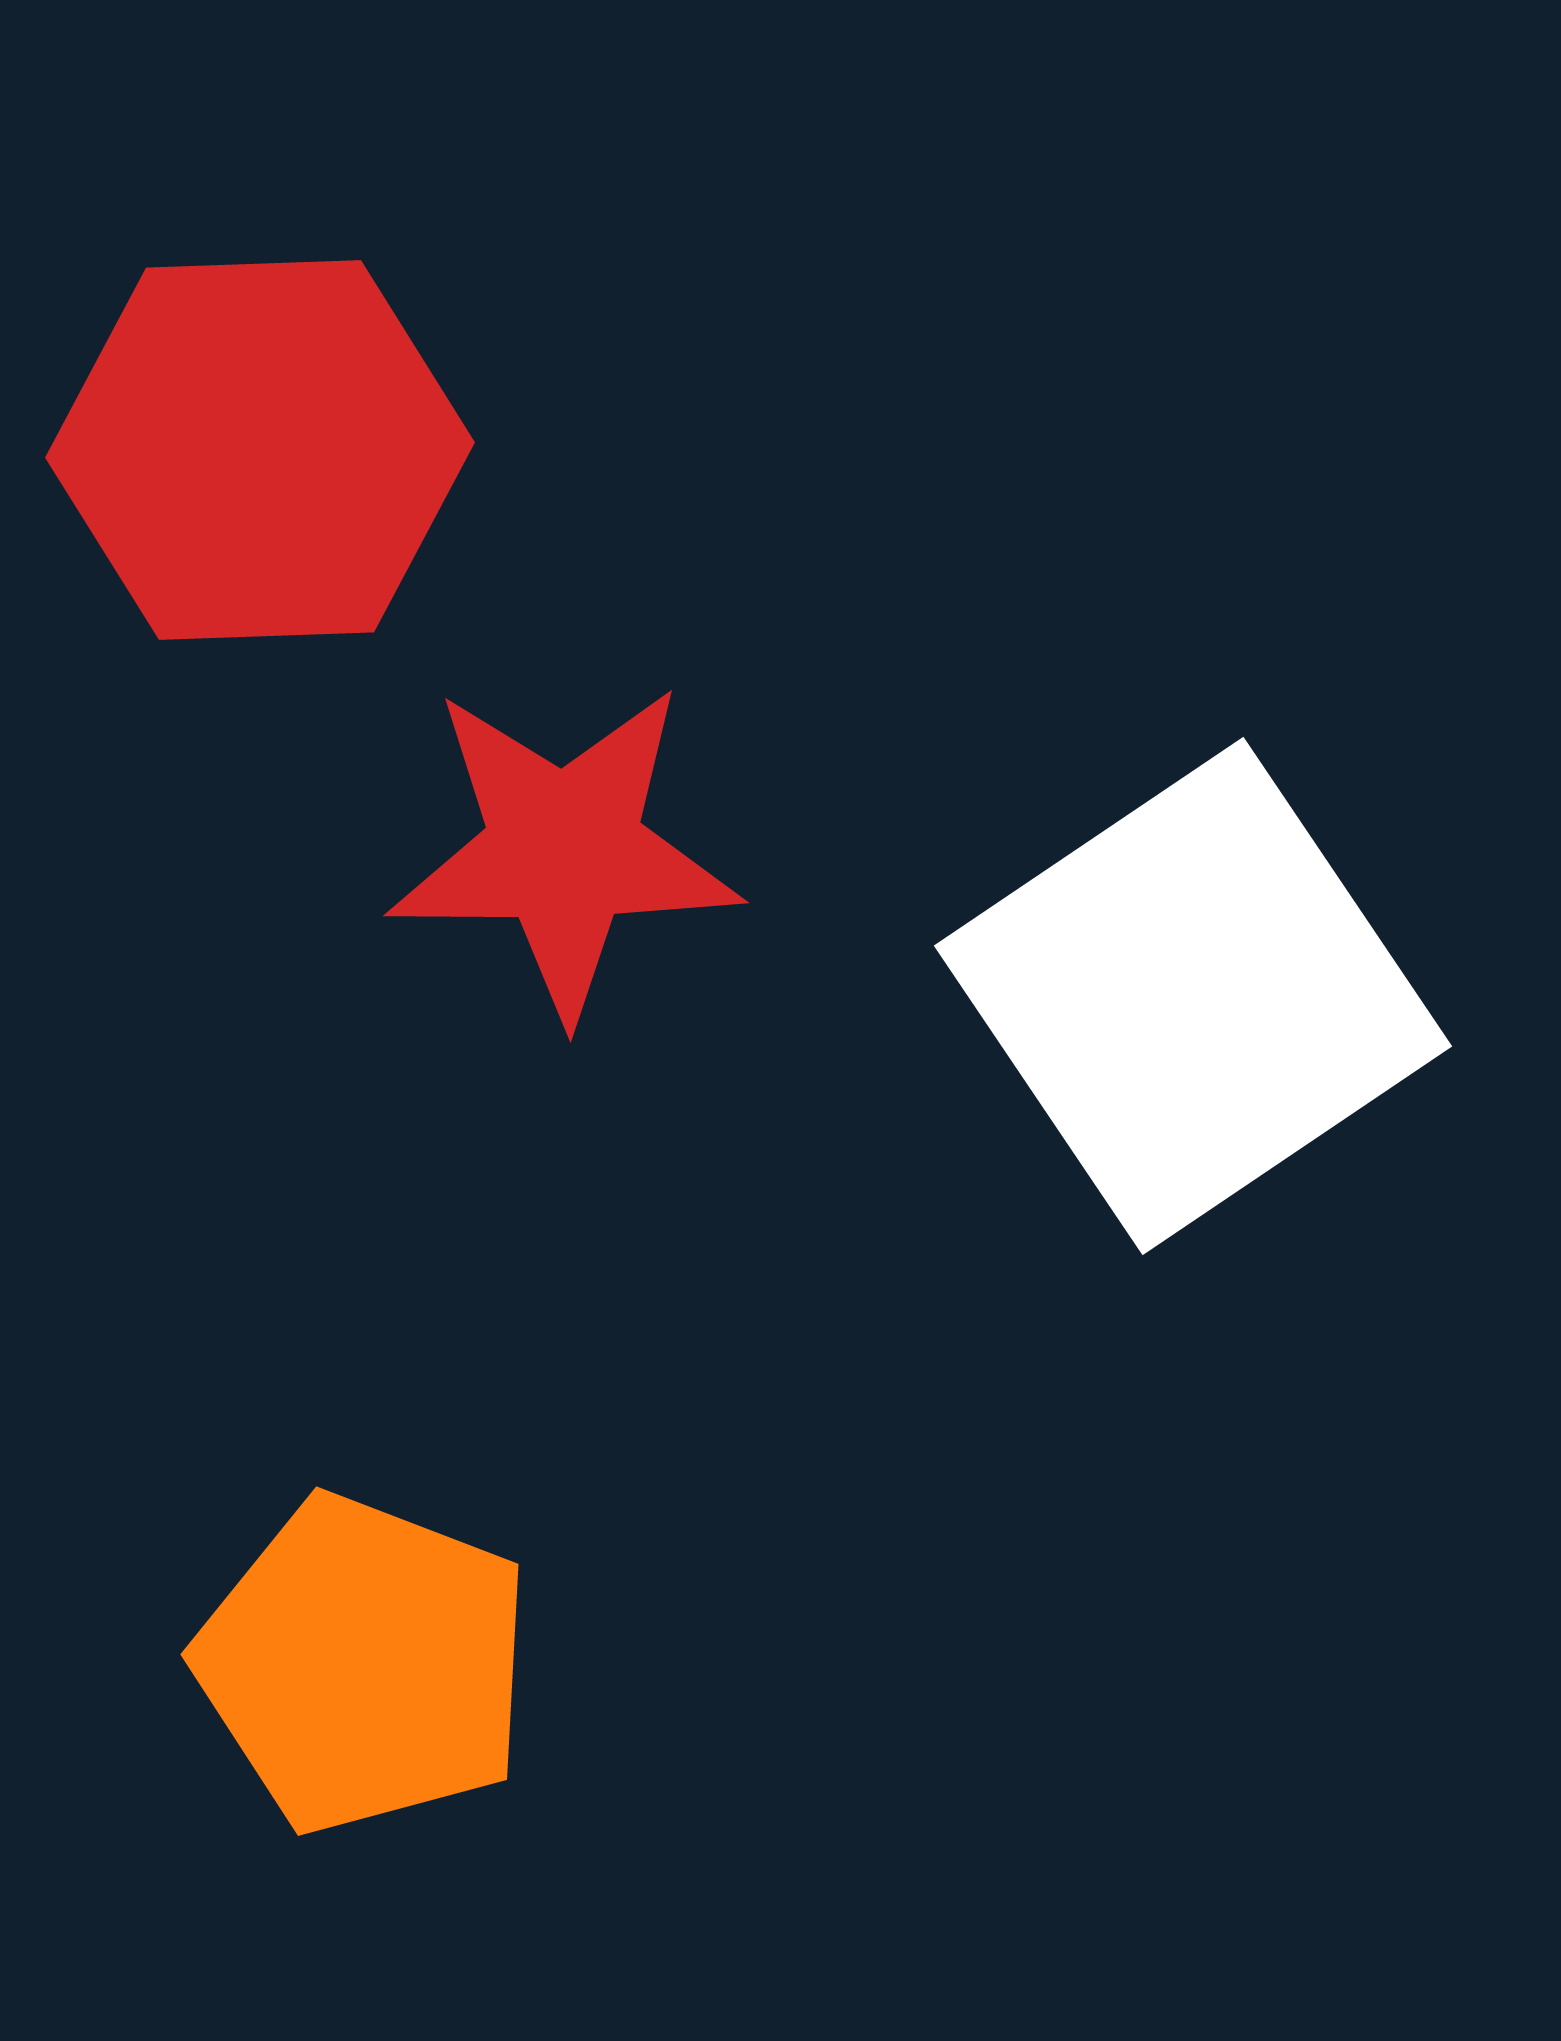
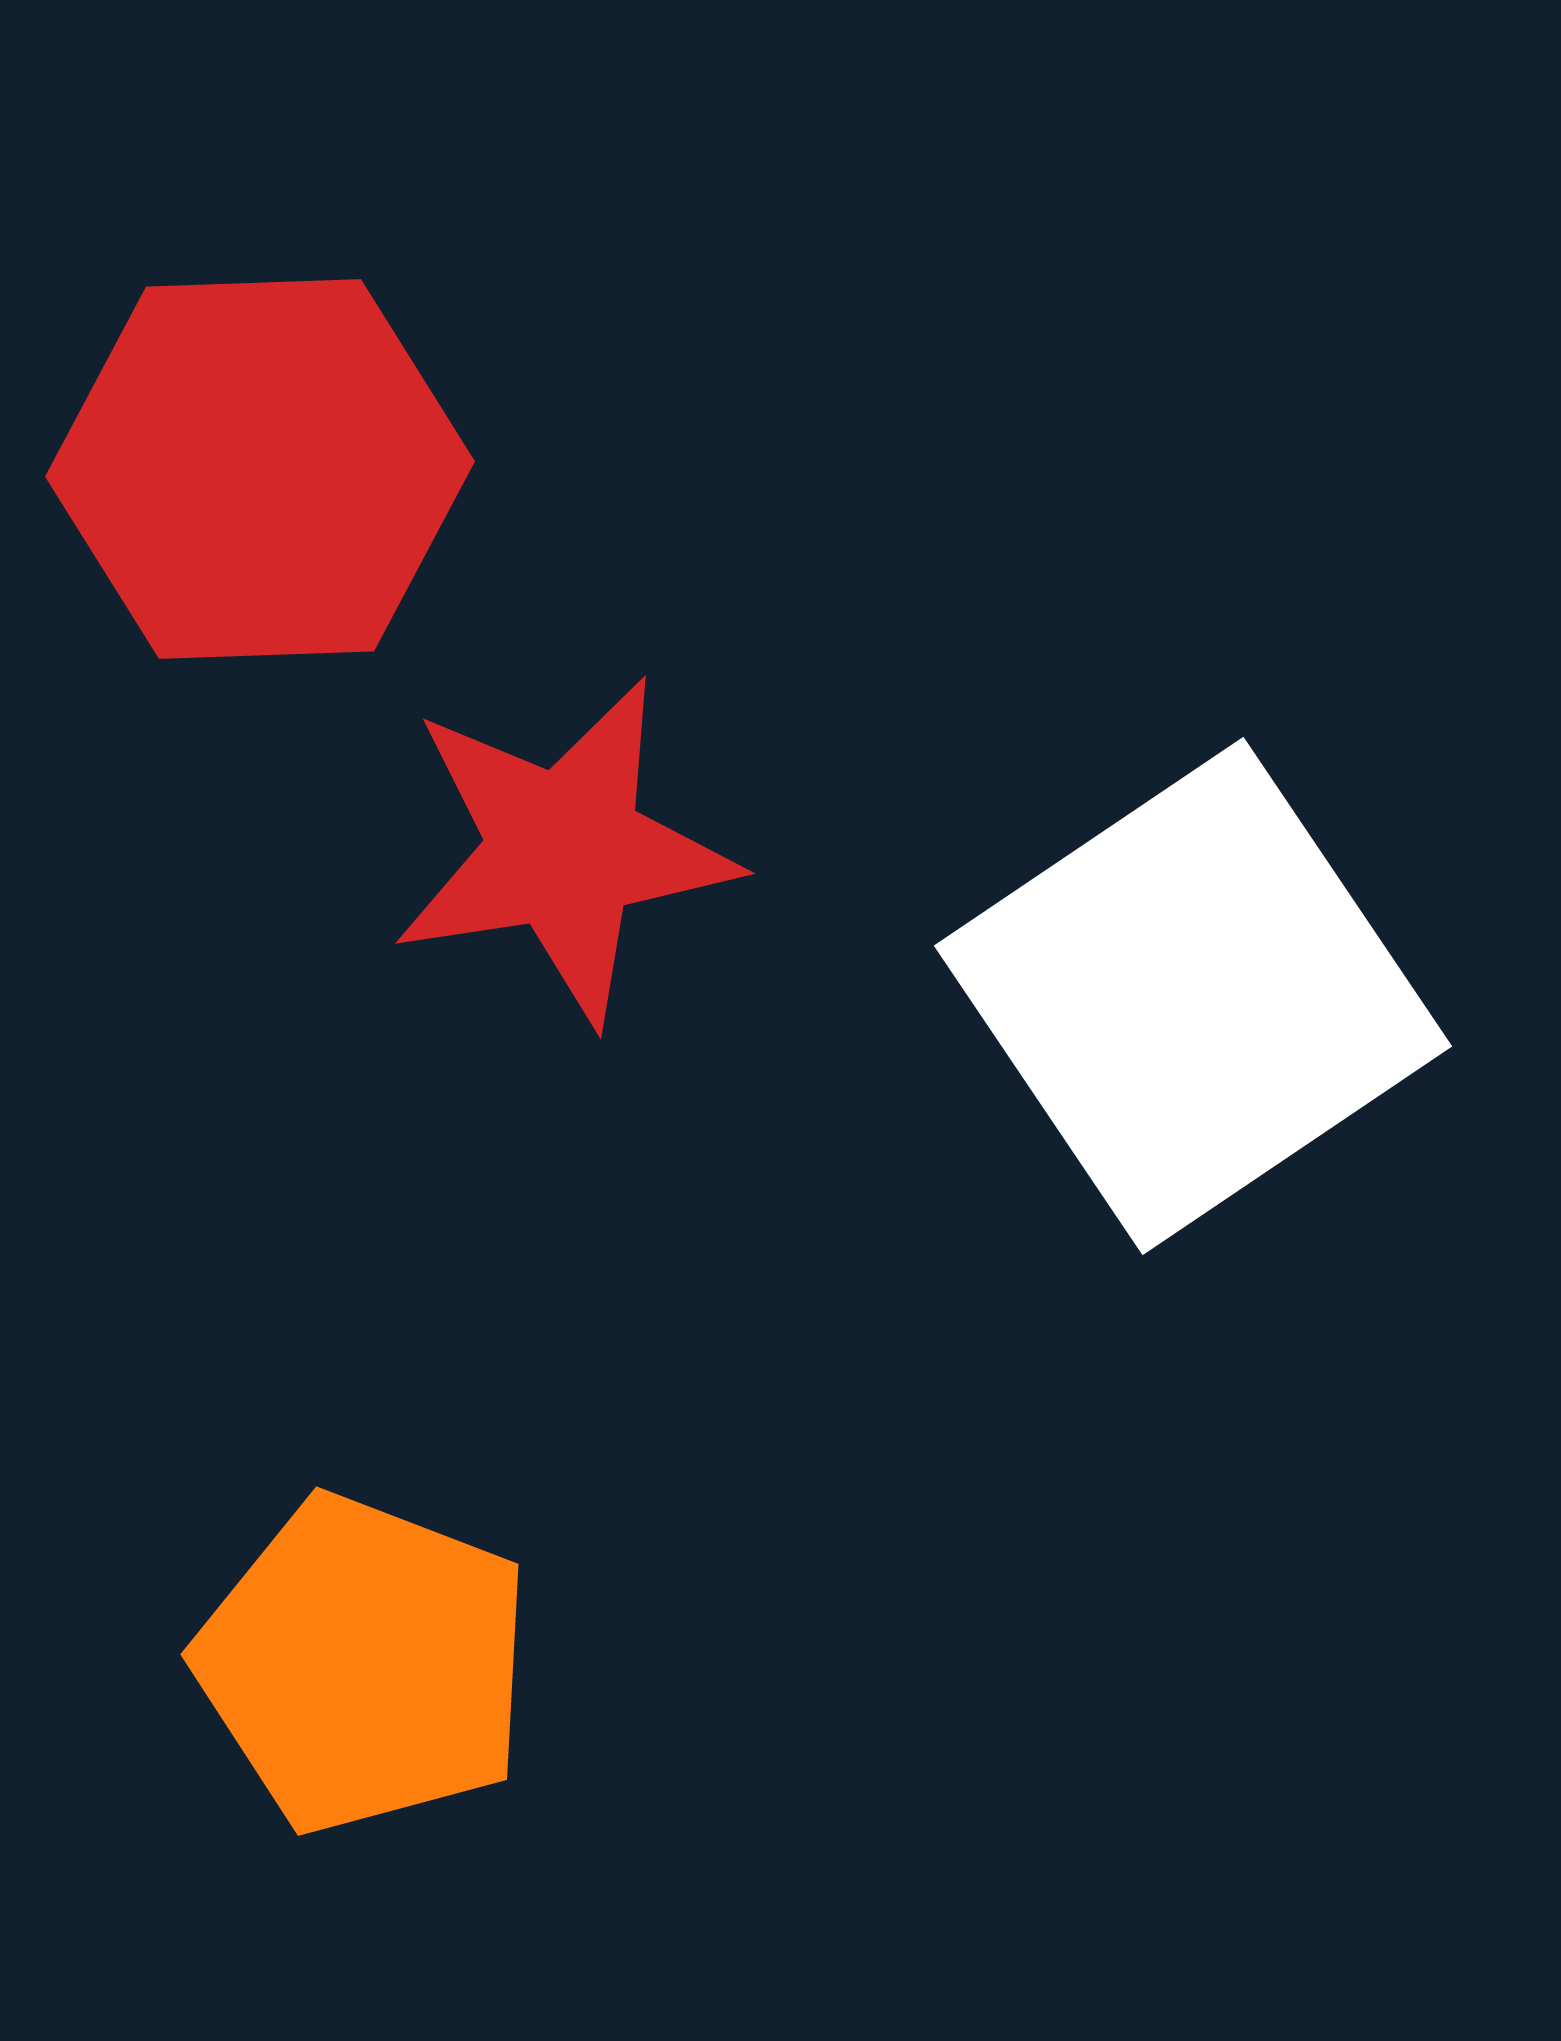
red hexagon: moved 19 px down
red star: rotated 9 degrees counterclockwise
